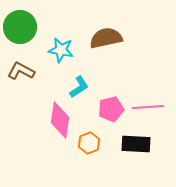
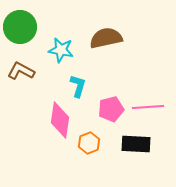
cyan L-shape: moved 1 px left, 1 px up; rotated 40 degrees counterclockwise
